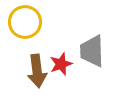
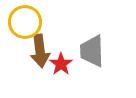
red star: rotated 15 degrees counterclockwise
brown arrow: moved 3 px right, 20 px up
